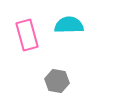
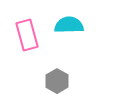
gray hexagon: rotated 20 degrees clockwise
